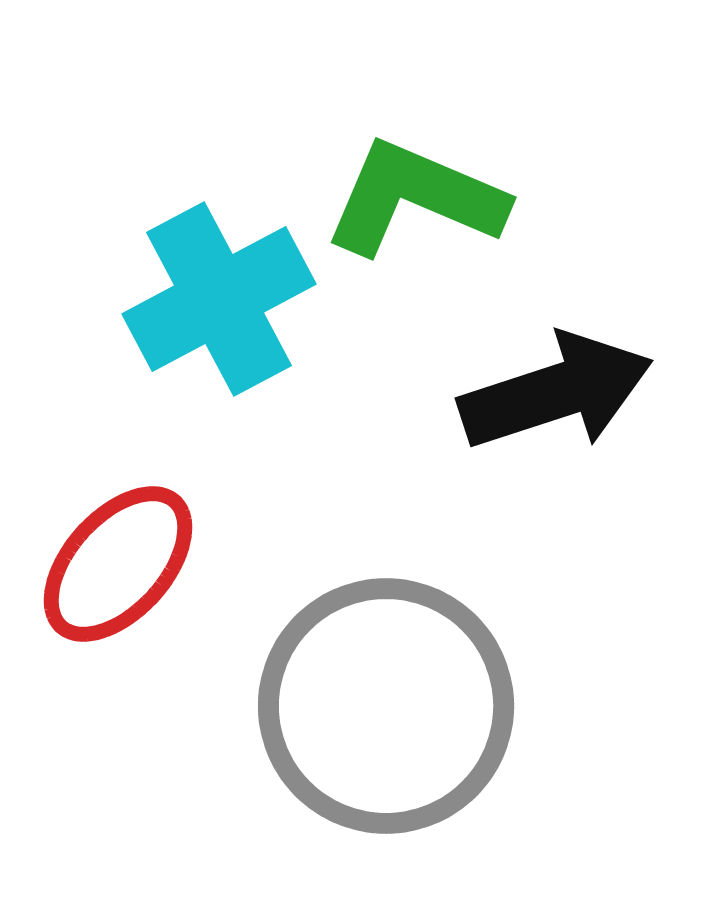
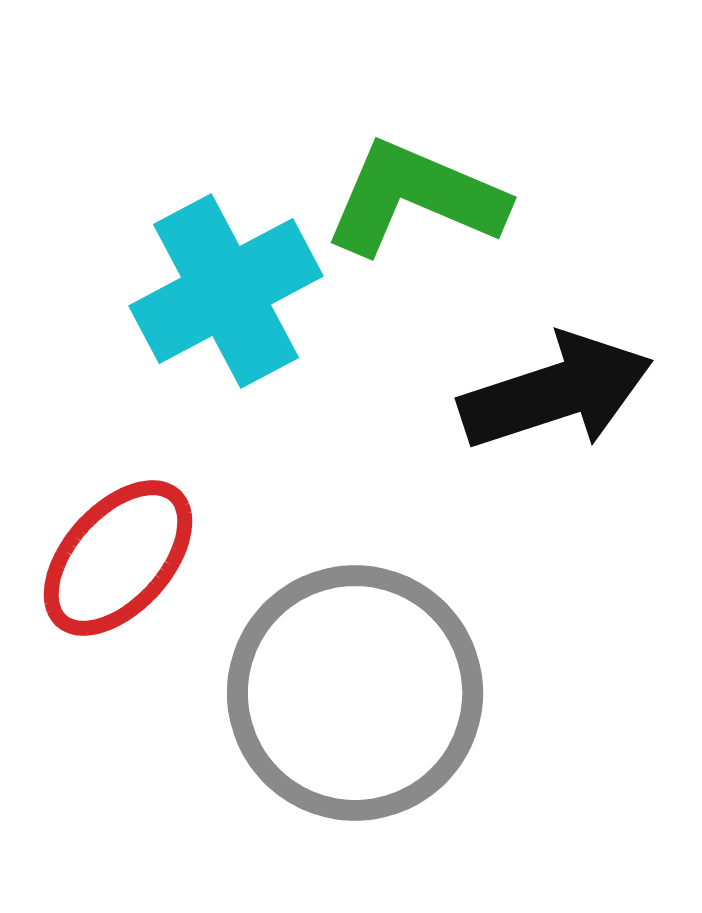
cyan cross: moved 7 px right, 8 px up
red ellipse: moved 6 px up
gray circle: moved 31 px left, 13 px up
